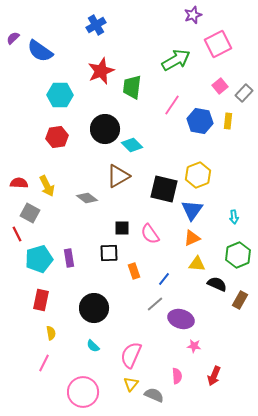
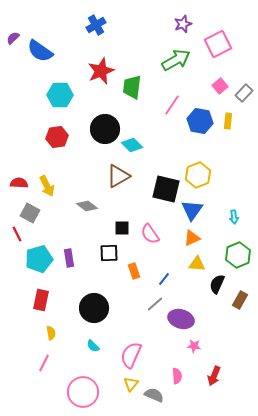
purple star at (193, 15): moved 10 px left, 9 px down
black square at (164, 189): moved 2 px right
gray diamond at (87, 198): moved 8 px down
black semicircle at (217, 284): rotated 90 degrees counterclockwise
